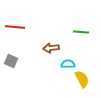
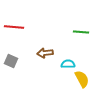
red line: moved 1 px left
brown arrow: moved 6 px left, 5 px down
